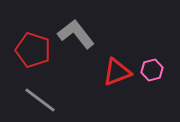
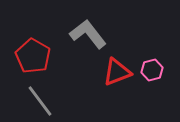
gray L-shape: moved 12 px right
red pentagon: moved 6 px down; rotated 12 degrees clockwise
gray line: moved 1 px down; rotated 16 degrees clockwise
